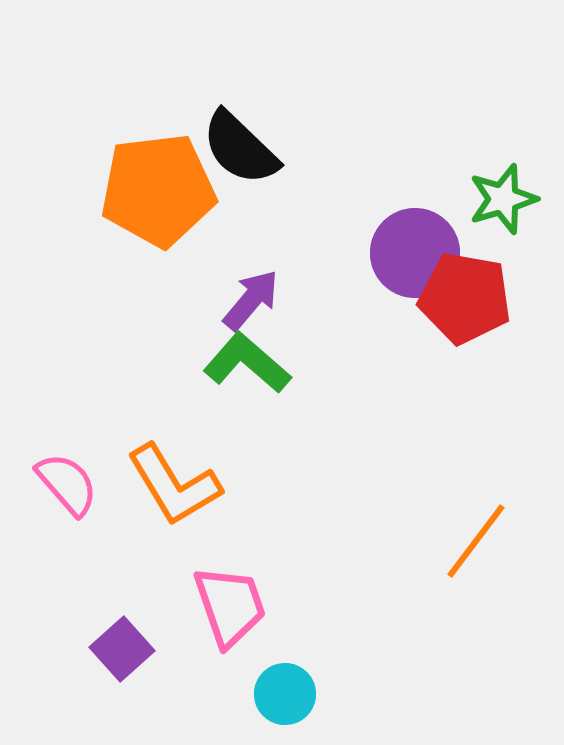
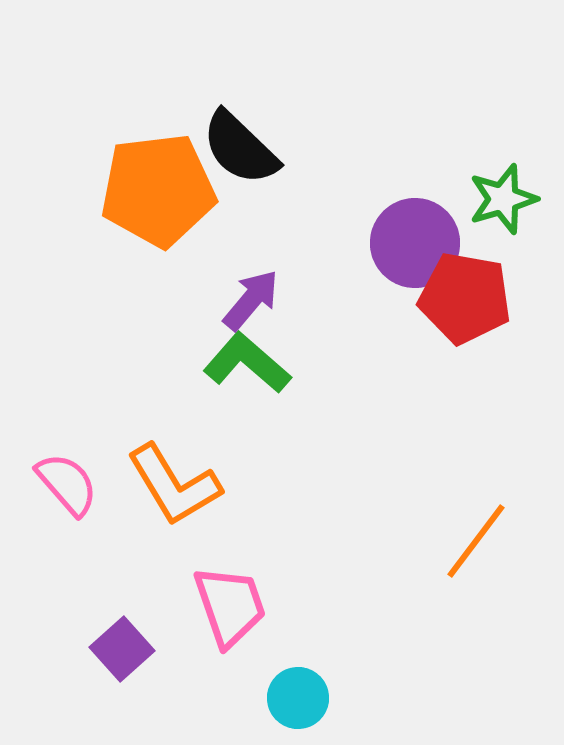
purple circle: moved 10 px up
cyan circle: moved 13 px right, 4 px down
